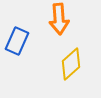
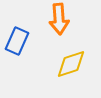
yellow diamond: rotated 24 degrees clockwise
